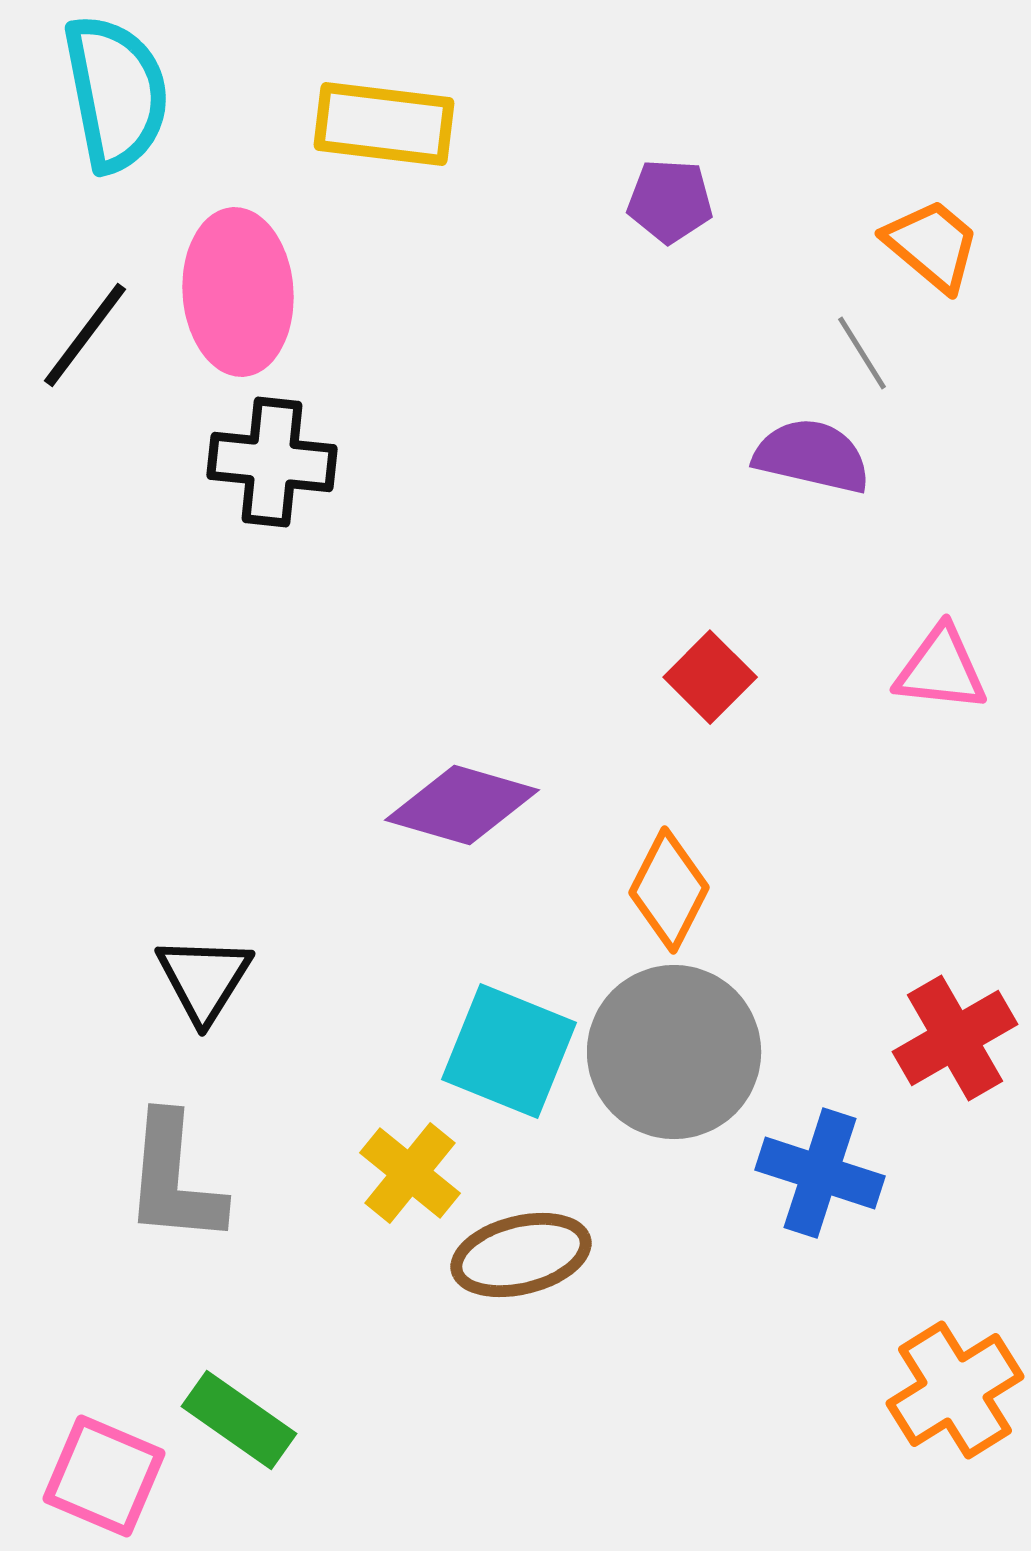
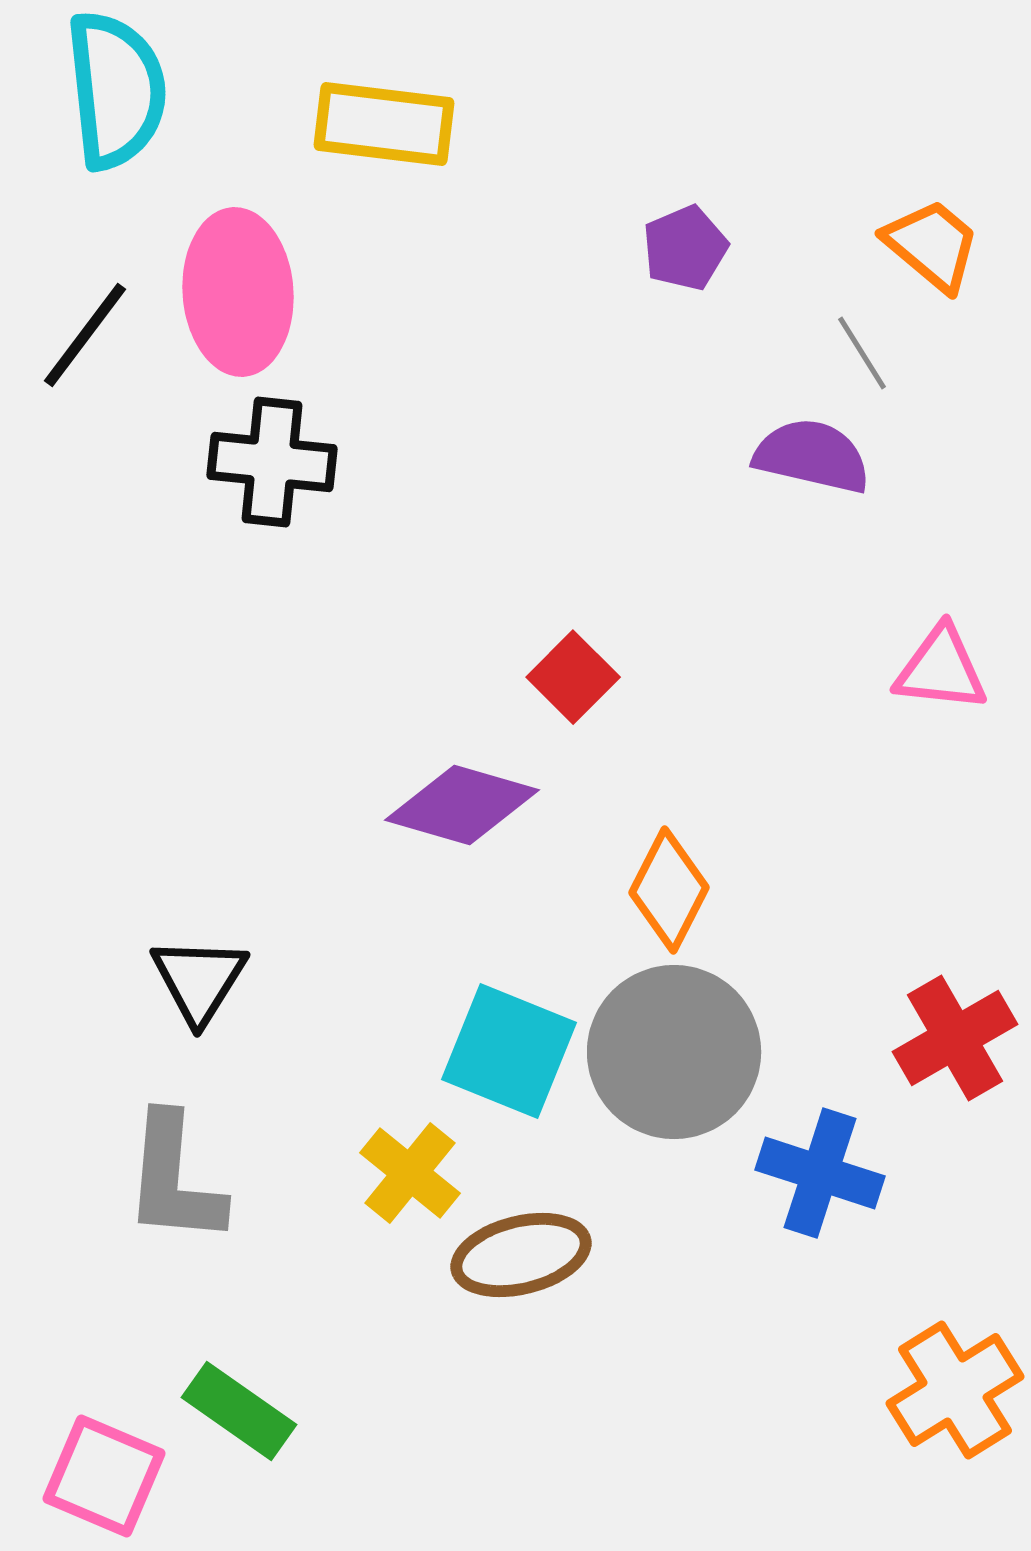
cyan semicircle: moved 3 px up; rotated 5 degrees clockwise
purple pentagon: moved 15 px right, 47 px down; rotated 26 degrees counterclockwise
red square: moved 137 px left
black triangle: moved 5 px left, 1 px down
green rectangle: moved 9 px up
